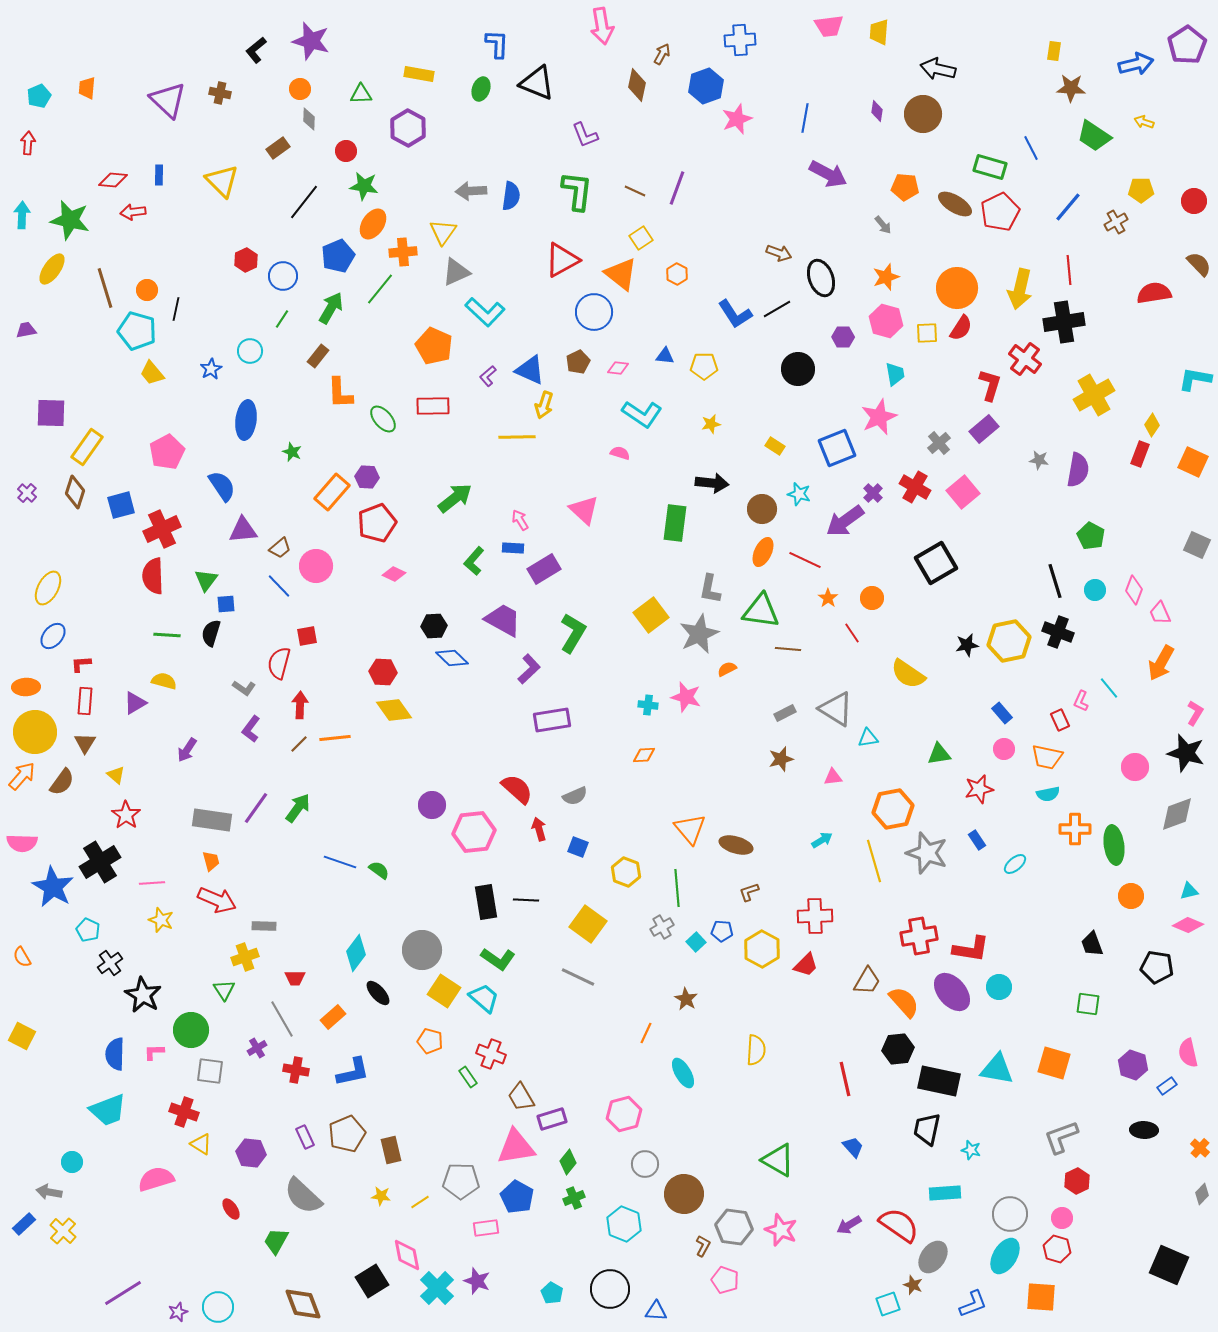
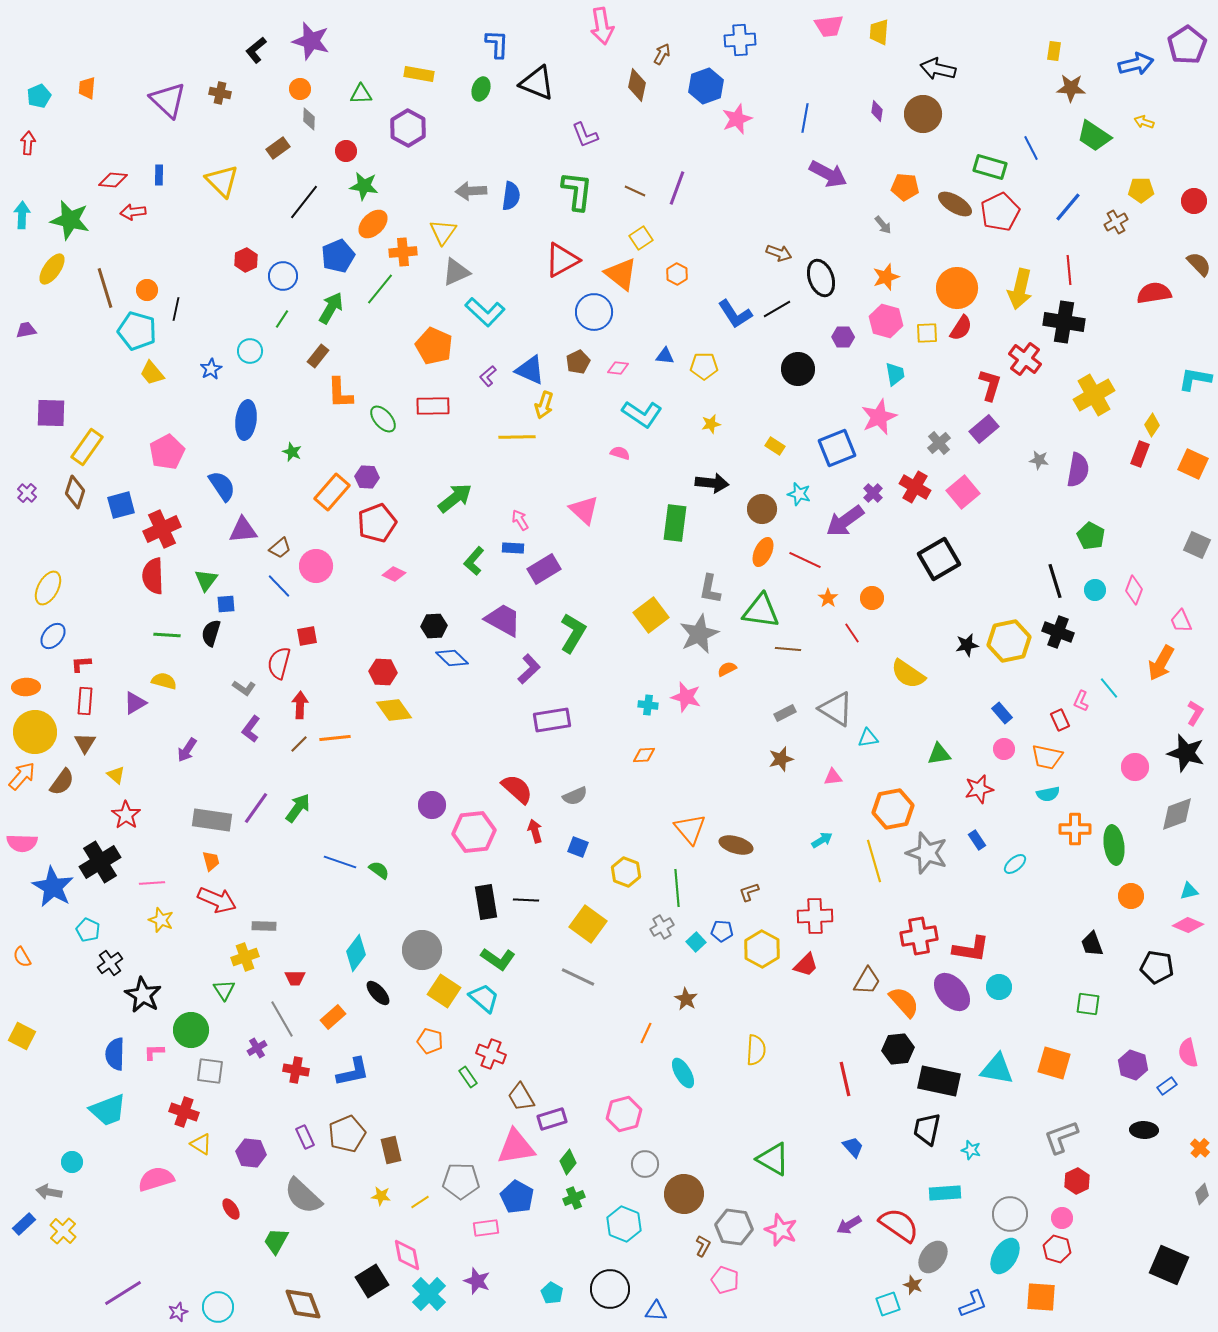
orange ellipse at (373, 224): rotated 12 degrees clockwise
black cross at (1064, 322): rotated 18 degrees clockwise
orange square at (1193, 462): moved 2 px down
black square at (936, 563): moved 3 px right, 4 px up
pink trapezoid at (1160, 613): moved 21 px right, 8 px down
red arrow at (539, 829): moved 4 px left, 2 px down
green triangle at (778, 1160): moved 5 px left, 1 px up
cyan cross at (437, 1288): moved 8 px left, 6 px down
